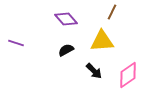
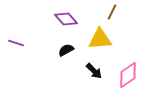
yellow triangle: moved 2 px left, 2 px up
